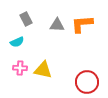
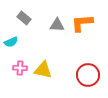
gray rectangle: moved 2 px left, 1 px up; rotated 24 degrees counterclockwise
orange L-shape: moved 1 px up
cyan semicircle: moved 6 px left
red circle: moved 1 px right, 7 px up
